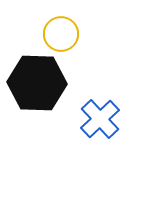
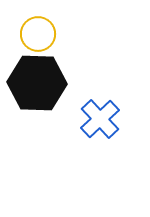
yellow circle: moved 23 px left
